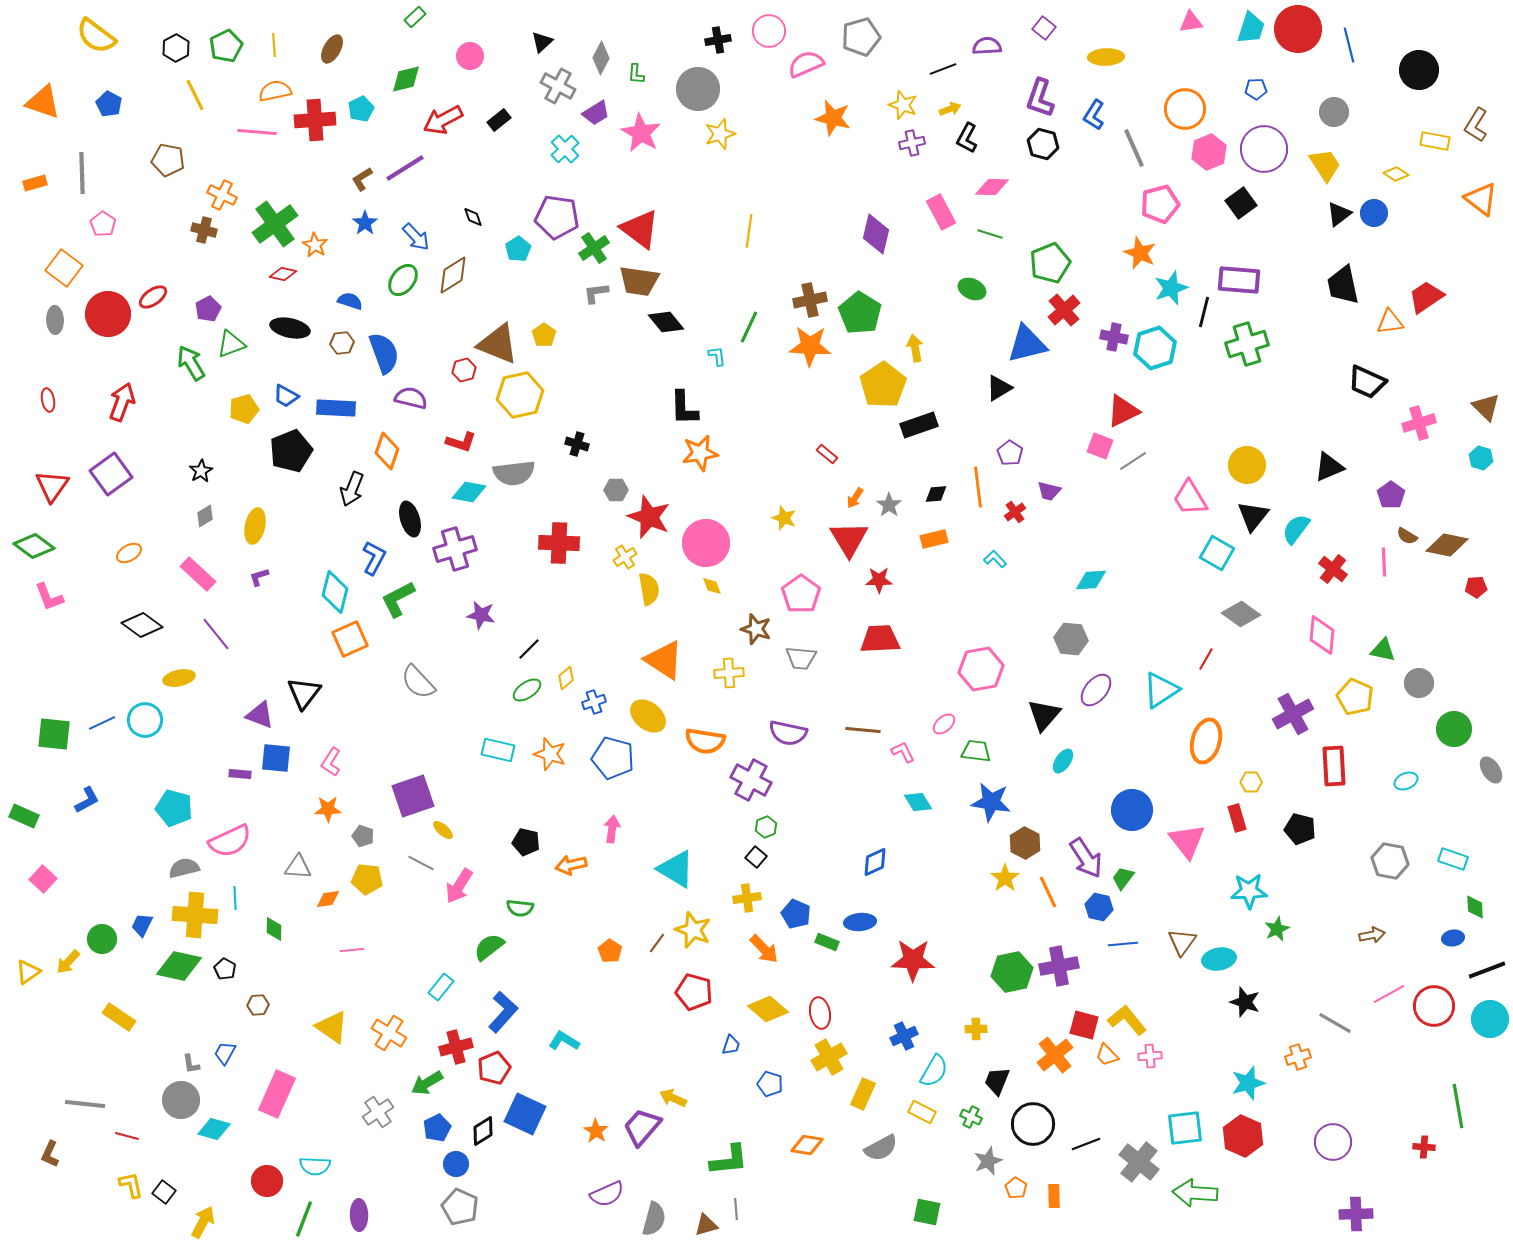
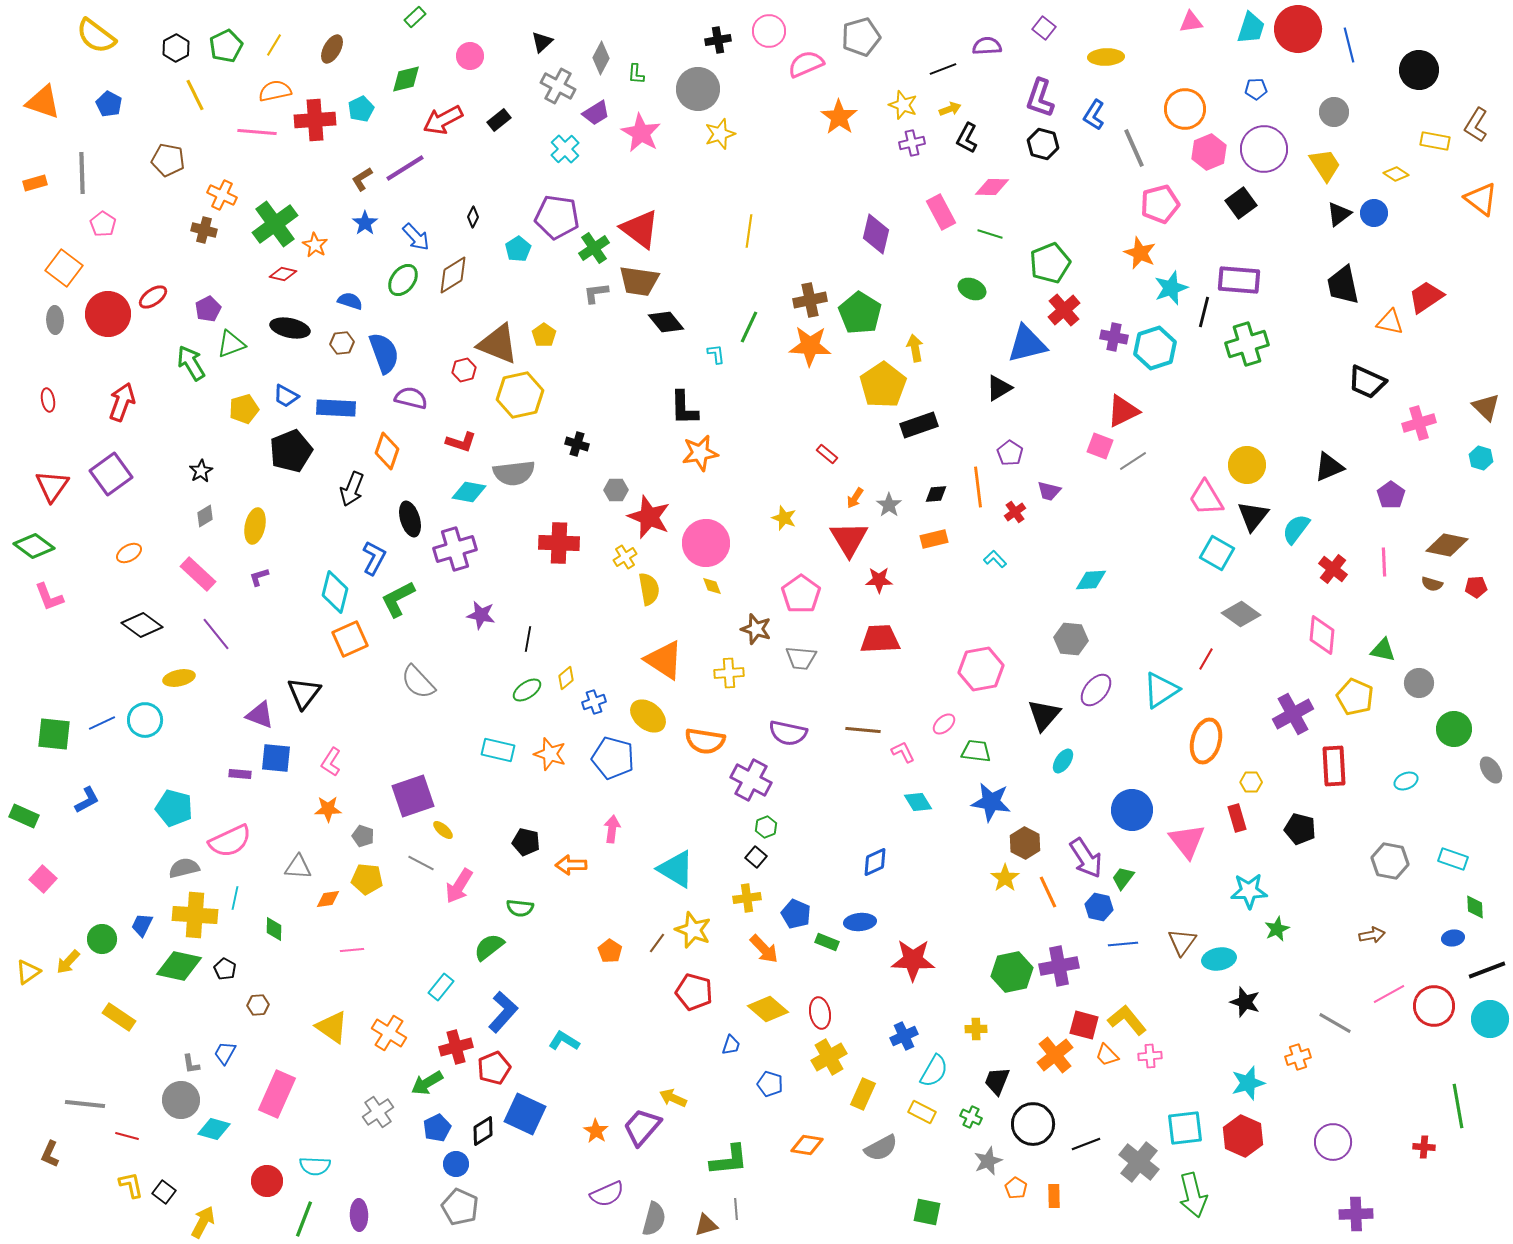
yellow line at (274, 45): rotated 35 degrees clockwise
orange star at (833, 118): moved 6 px right, 1 px up; rotated 21 degrees clockwise
black diamond at (473, 217): rotated 45 degrees clockwise
orange triangle at (1390, 322): rotated 20 degrees clockwise
cyan L-shape at (717, 356): moved 1 px left, 2 px up
pink trapezoid at (1190, 498): moved 16 px right
brown semicircle at (1407, 536): moved 25 px right, 48 px down; rotated 15 degrees counterclockwise
black line at (529, 649): moved 1 px left, 10 px up; rotated 35 degrees counterclockwise
orange arrow at (571, 865): rotated 12 degrees clockwise
cyan line at (235, 898): rotated 15 degrees clockwise
green arrow at (1195, 1193): moved 2 px left, 2 px down; rotated 108 degrees counterclockwise
